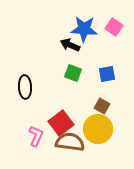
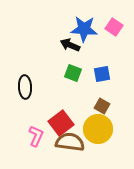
blue square: moved 5 px left
